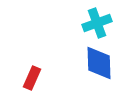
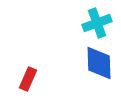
red rectangle: moved 4 px left, 1 px down
